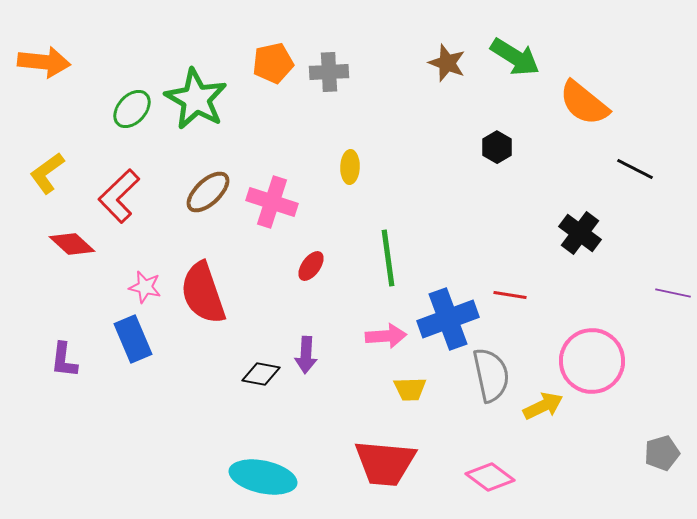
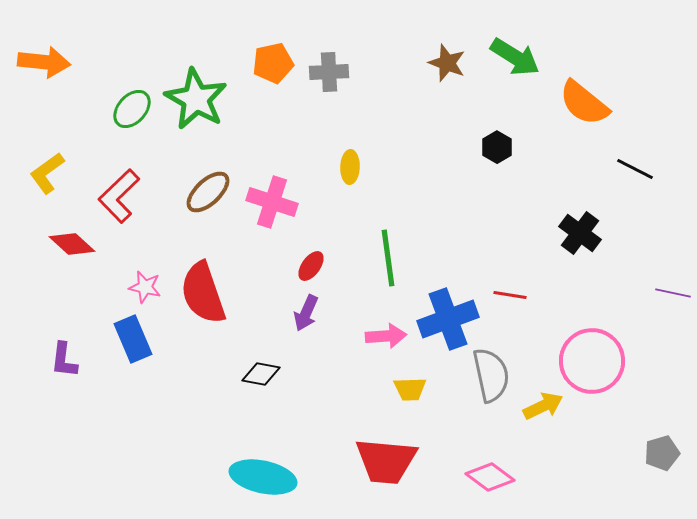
purple arrow: moved 42 px up; rotated 21 degrees clockwise
red trapezoid: moved 1 px right, 2 px up
